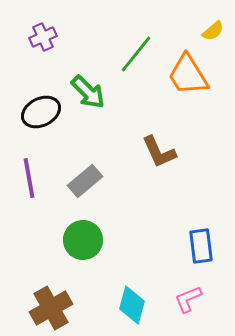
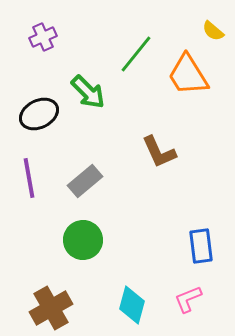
yellow semicircle: rotated 80 degrees clockwise
black ellipse: moved 2 px left, 2 px down
